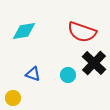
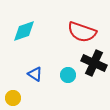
cyan diamond: rotated 10 degrees counterclockwise
black cross: rotated 20 degrees counterclockwise
blue triangle: moved 2 px right; rotated 14 degrees clockwise
